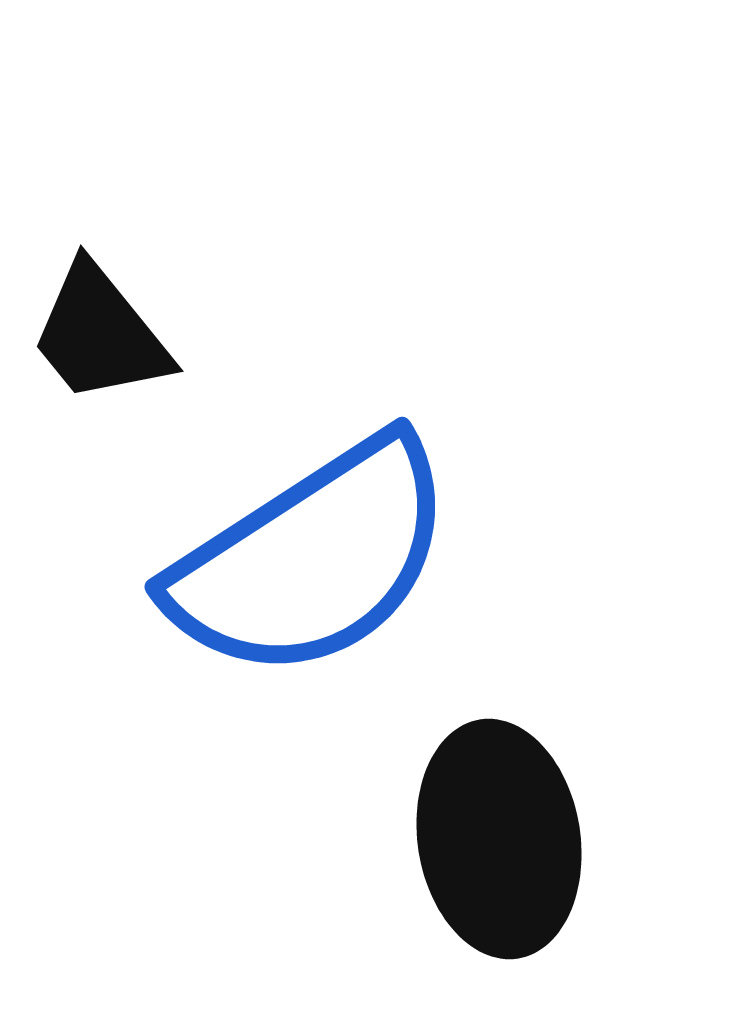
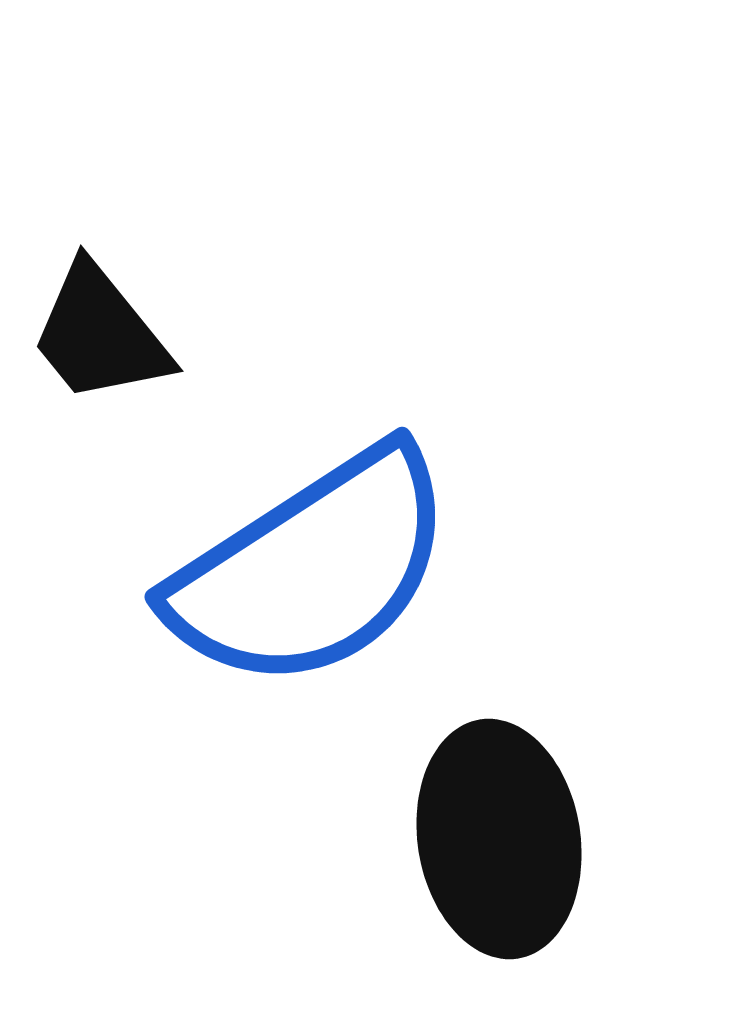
blue semicircle: moved 10 px down
